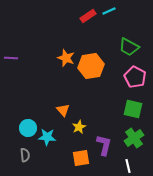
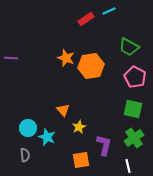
red rectangle: moved 2 px left, 3 px down
cyan star: rotated 18 degrees clockwise
orange square: moved 2 px down
